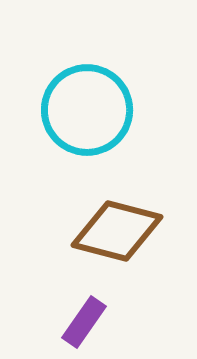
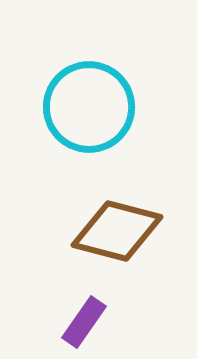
cyan circle: moved 2 px right, 3 px up
